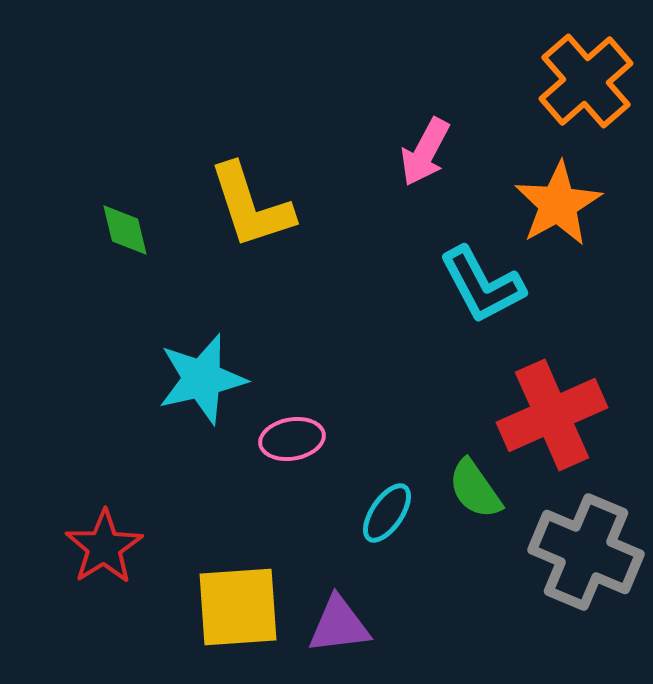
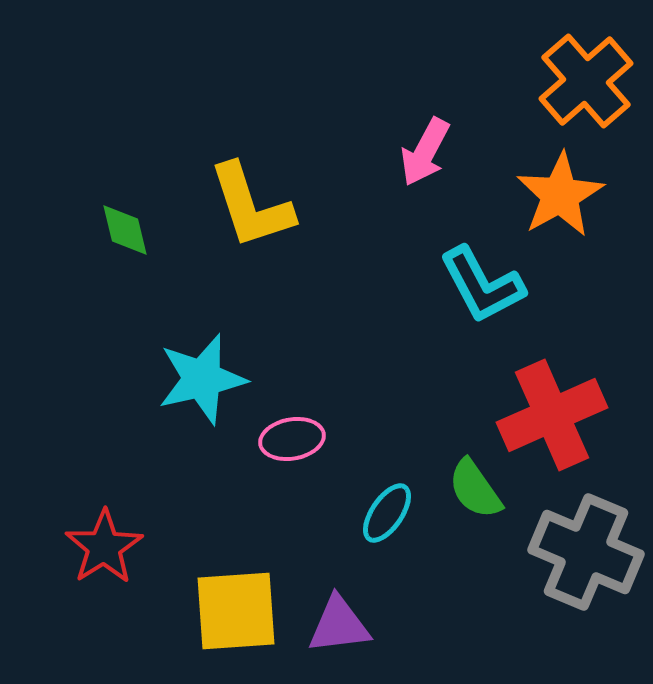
orange star: moved 2 px right, 9 px up
yellow square: moved 2 px left, 4 px down
